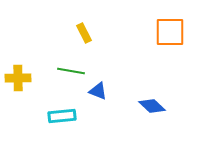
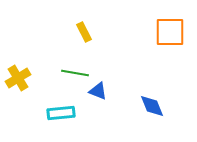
yellow rectangle: moved 1 px up
green line: moved 4 px right, 2 px down
yellow cross: rotated 30 degrees counterclockwise
blue diamond: rotated 24 degrees clockwise
cyan rectangle: moved 1 px left, 3 px up
